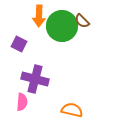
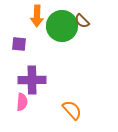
orange arrow: moved 2 px left
purple square: rotated 21 degrees counterclockwise
purple cross: moved 3 px left, 1 px down; rotated 16 degrees counterclockwise
orange semicircle: rotated 35 degrees clockwise
